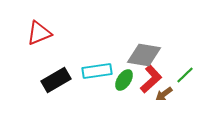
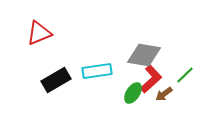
green ellipse: moved 9 px right, 13 px down
